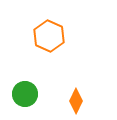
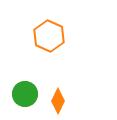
orange diamond: moved 18 px left
